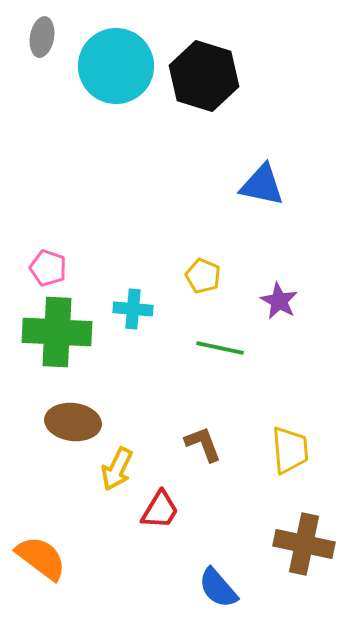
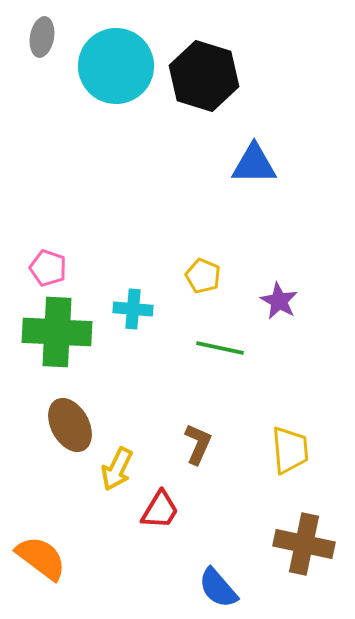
blue triangle: moved 8 px left, 21 px up; rotated 12 degrees counterclockwise
brown ellipse: moved 3 px left, 3 px down; rotated 54 degrees clockwise
brown L-shape: moved 5 px left; rotated 45 degrees clockwise
